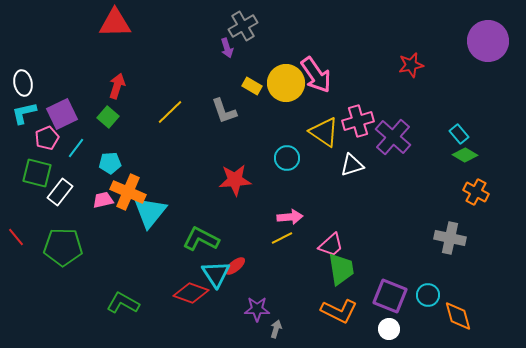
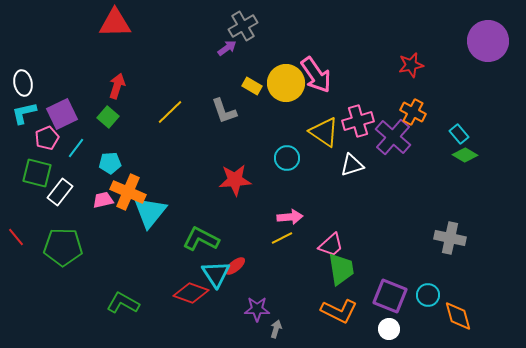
purple arrow at (227, 48): rotated 108 degrees counterclockwise
orange cross at (476, 192): moved 63 px left, 80 px up
